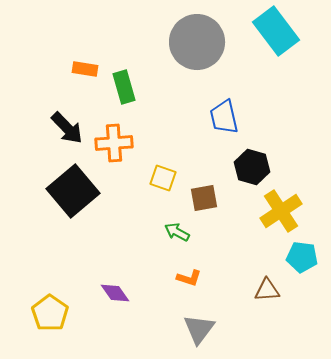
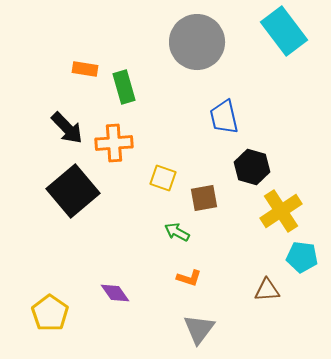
cyan rectangle: moved 8 px right
